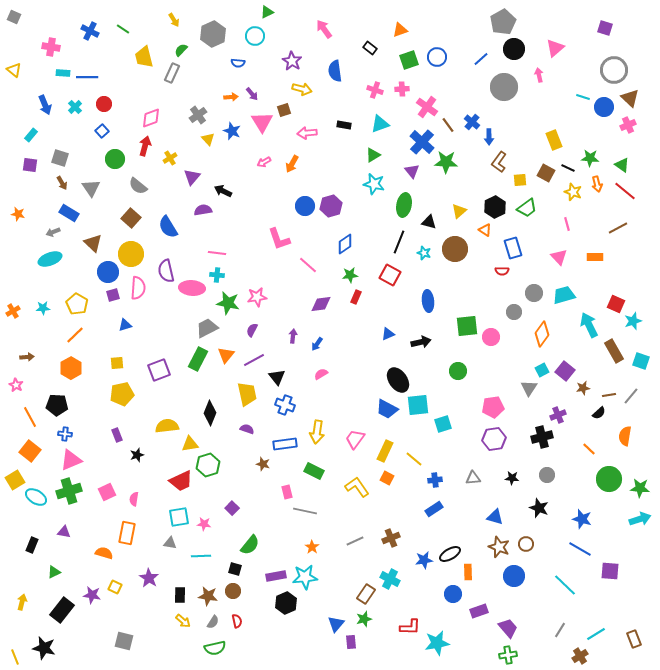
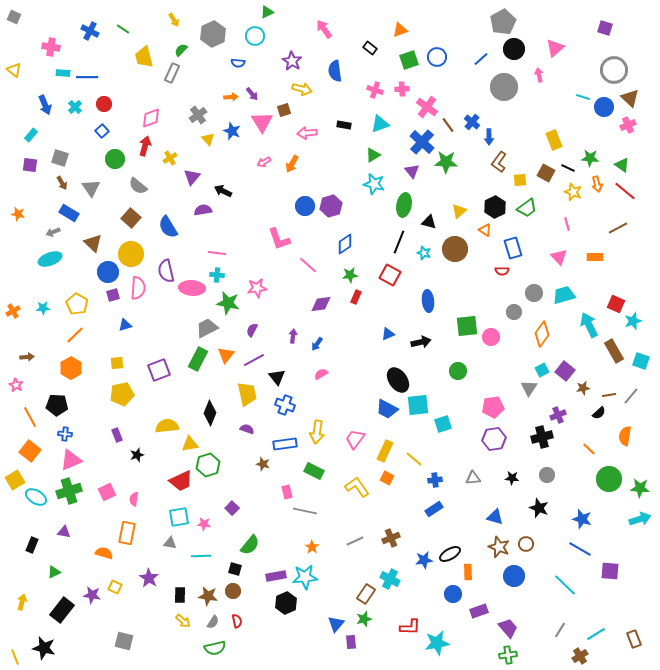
pink star at (257, 297): moved 9 px up
